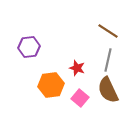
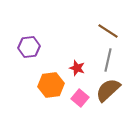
brown semicircle: rotated 72 degrees clockwise
